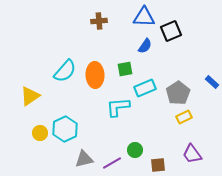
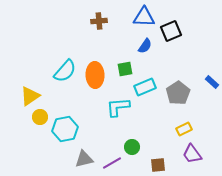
cyan rectangle: moved 1 px up
yellow rectangle: moved 12 px down
cyan hexagon: rotated 15 degrees clockwise
yellow circle: moved 16 px up
green circle: moved 3 px left, 3 px up
